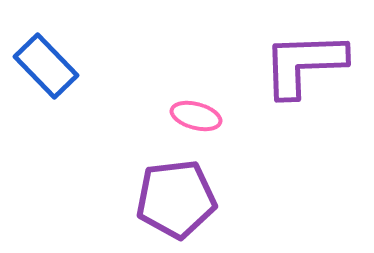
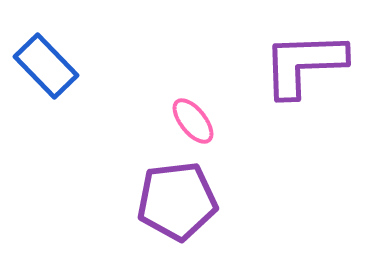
pink ellipse: moved 3 px left, 5 px down; rotated 36 degrees clockwise
purple pentagon: moved 1 px right, 2 px down
